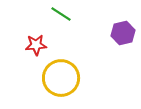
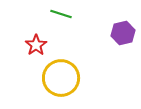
green line: rotated 15 degrees counterclockwise
red star: rotated 30 degrees counterclockwise
